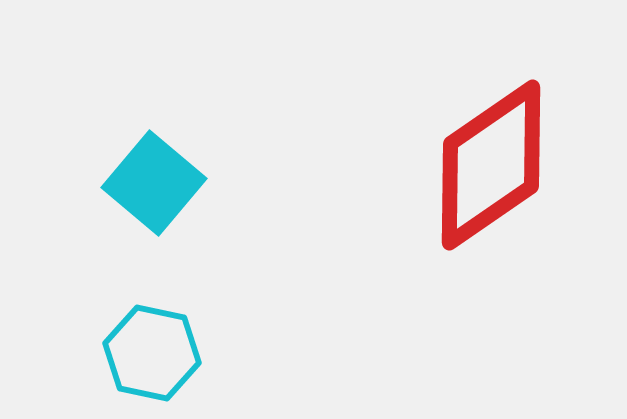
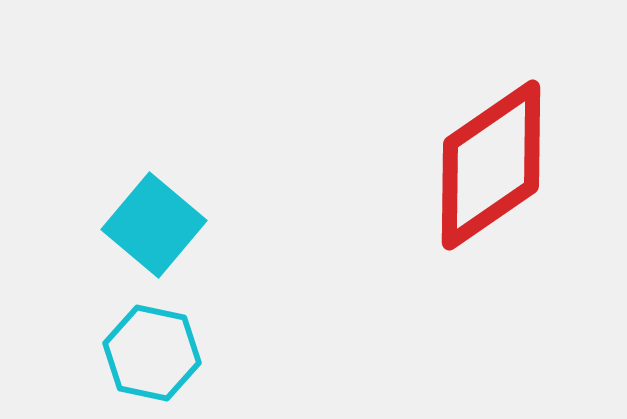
cyan square: moved 42 px down
